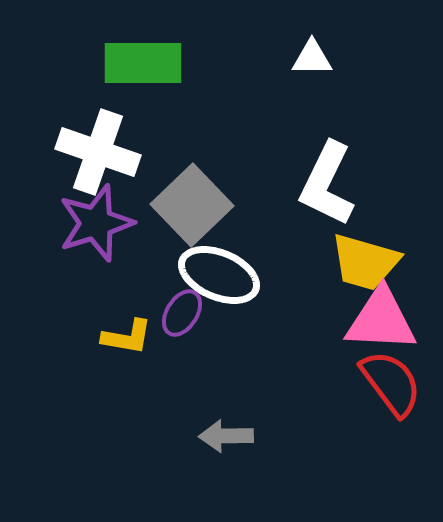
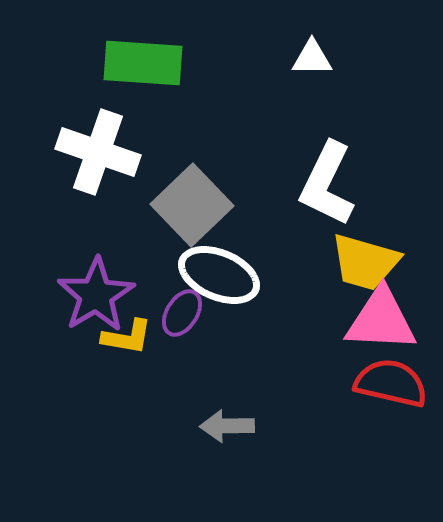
green rectangle: rotated 4 degrees clockwise
purple star: moved 72 px down; rotated 14 degrees counterclockwise
red semicircle: rotated 40 degrees counterclockwise
gray arrow: moved 1 px right, 10 px up
